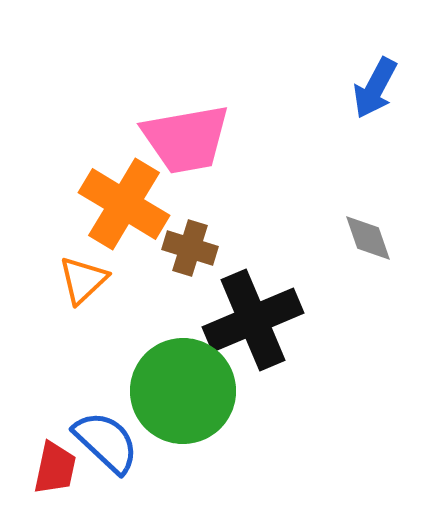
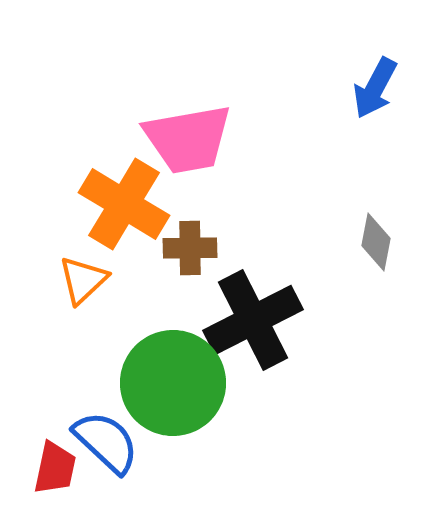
pink trapezoid: moved 2 px right
gray diamond: moved 8 px right, 4 px down; rotated 30 degrees clockwise
brown cross: rotated 18 degrees counterclockwise
black cross: rotated 4 degrees counterclockwise
green circle: moved 10 px left, 8 px up
